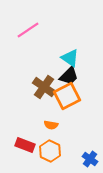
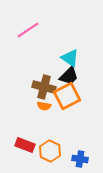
brown cross: rotated 20 degrees counterclockwise
orange semicircle: moved 7 px left, 19 px up
blue cross: moved 10 px left; rotated 28 degrees counterclockwise
